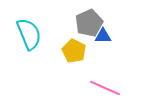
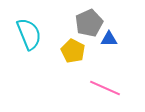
blue triangle: moved 6 px right, 3 px down
yellow pentagon: moved 1 px left
